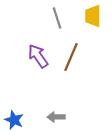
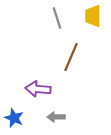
purple arrow: moved 33 px down; rotated 50 degrees counterclockwise
blue star: moved 2 px up
